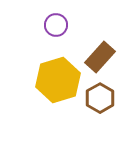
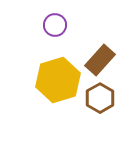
purple circle: moved 1 px left
brown rectangle: moved 3 px down
